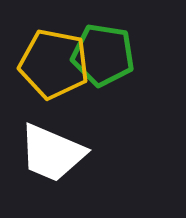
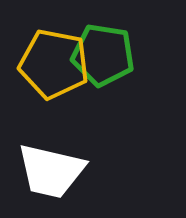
white trapezoid: moved 1 px left, 18 px down; rotated 10 degrees counterclockwise
